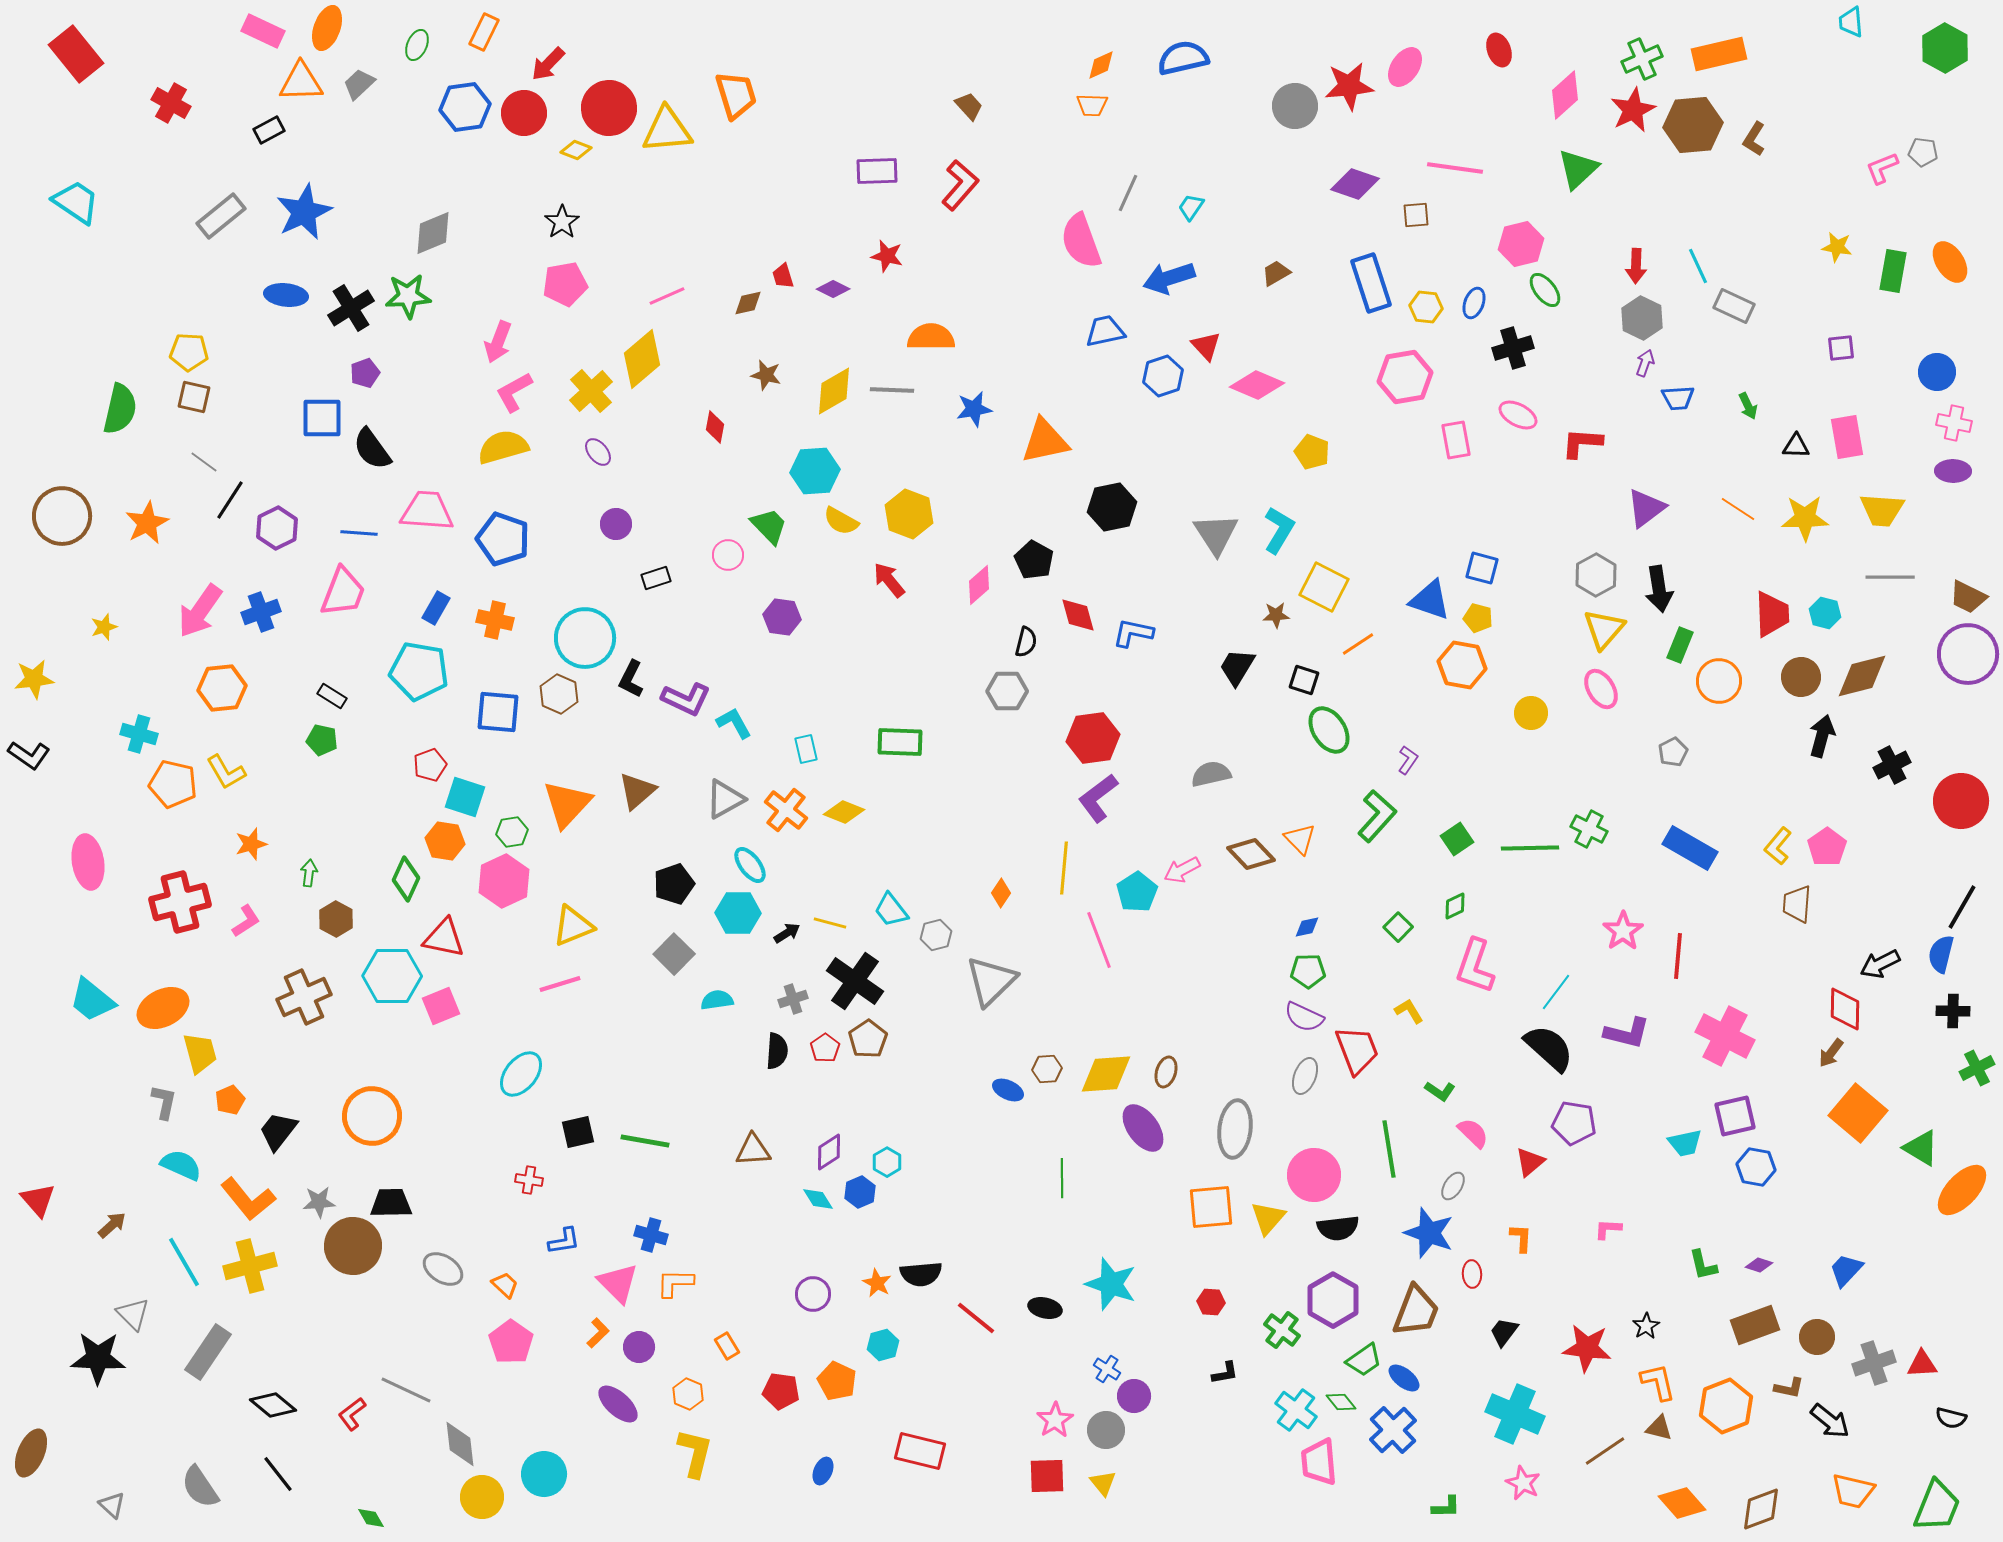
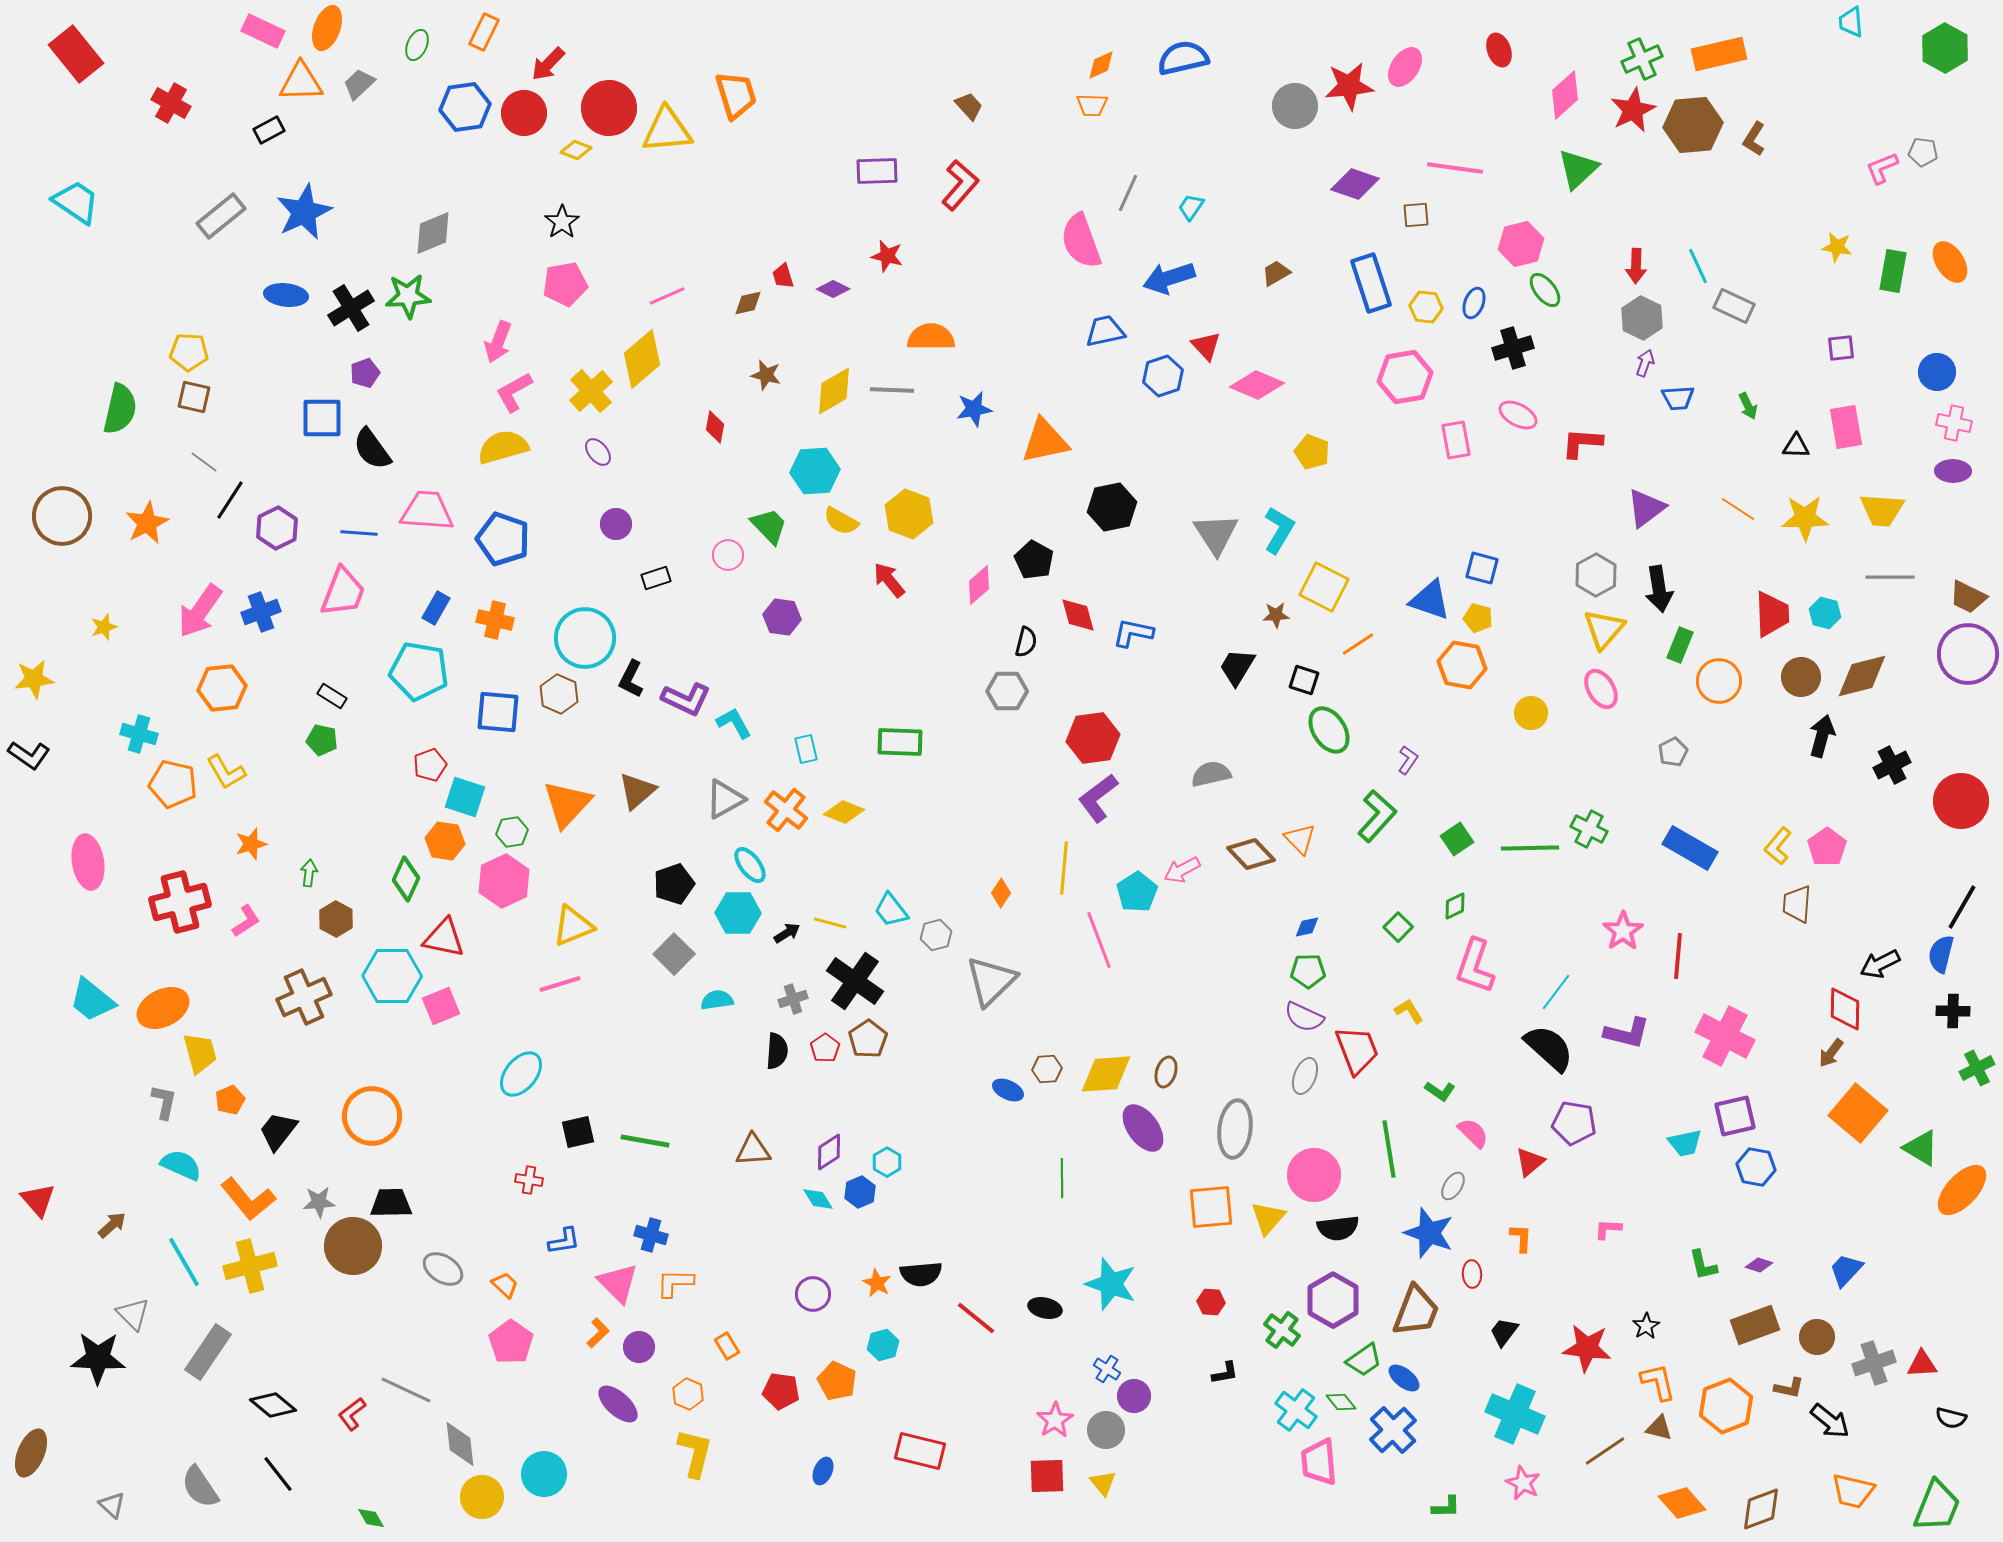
pink rectangle at (1847, 437): moved 1 px left, 10 px up
